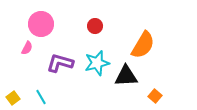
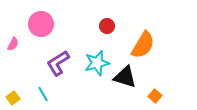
red circle: moved 12 px right
pink semicircle: moved 14 px left, 4 px up
purple L-shape: moved 2 px left; rotated 48 degrees counterclockwise
black triangle: moved 1 px left, 1 px down; rotated 20 degrees clockwise
cyan line: moved 2 px right, 3 px up
